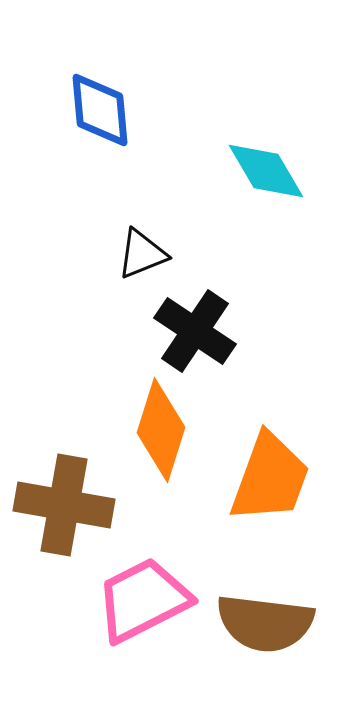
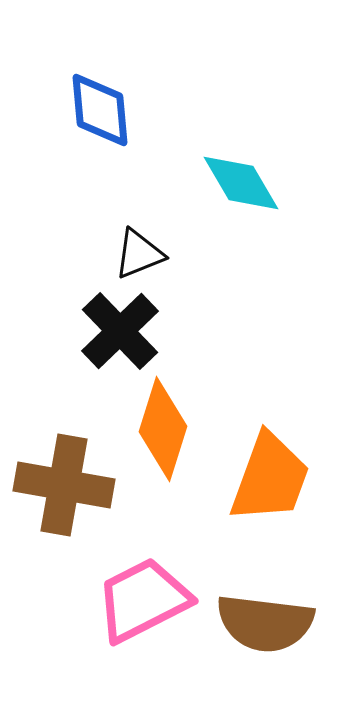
cyan diamond: moved 25 px left, 12 px down
black triangle: moved 3 px left
black cross: moved 75 px left; rotated 12 degrees clockwise
orange diamond: moved 2 px right, 1 px up
brown cross: moved 20 px up
